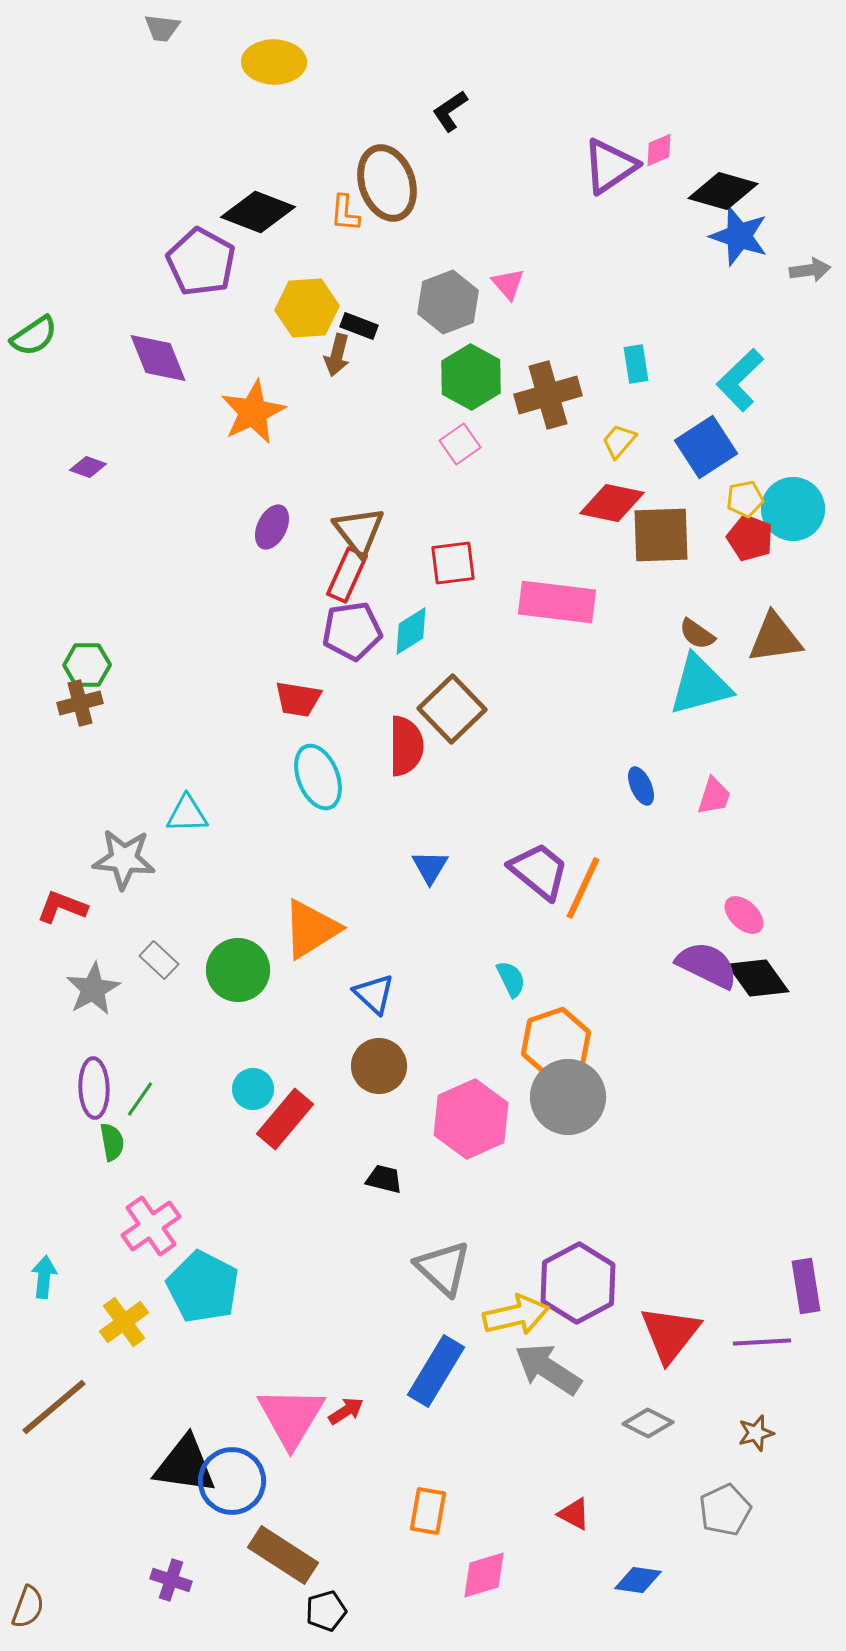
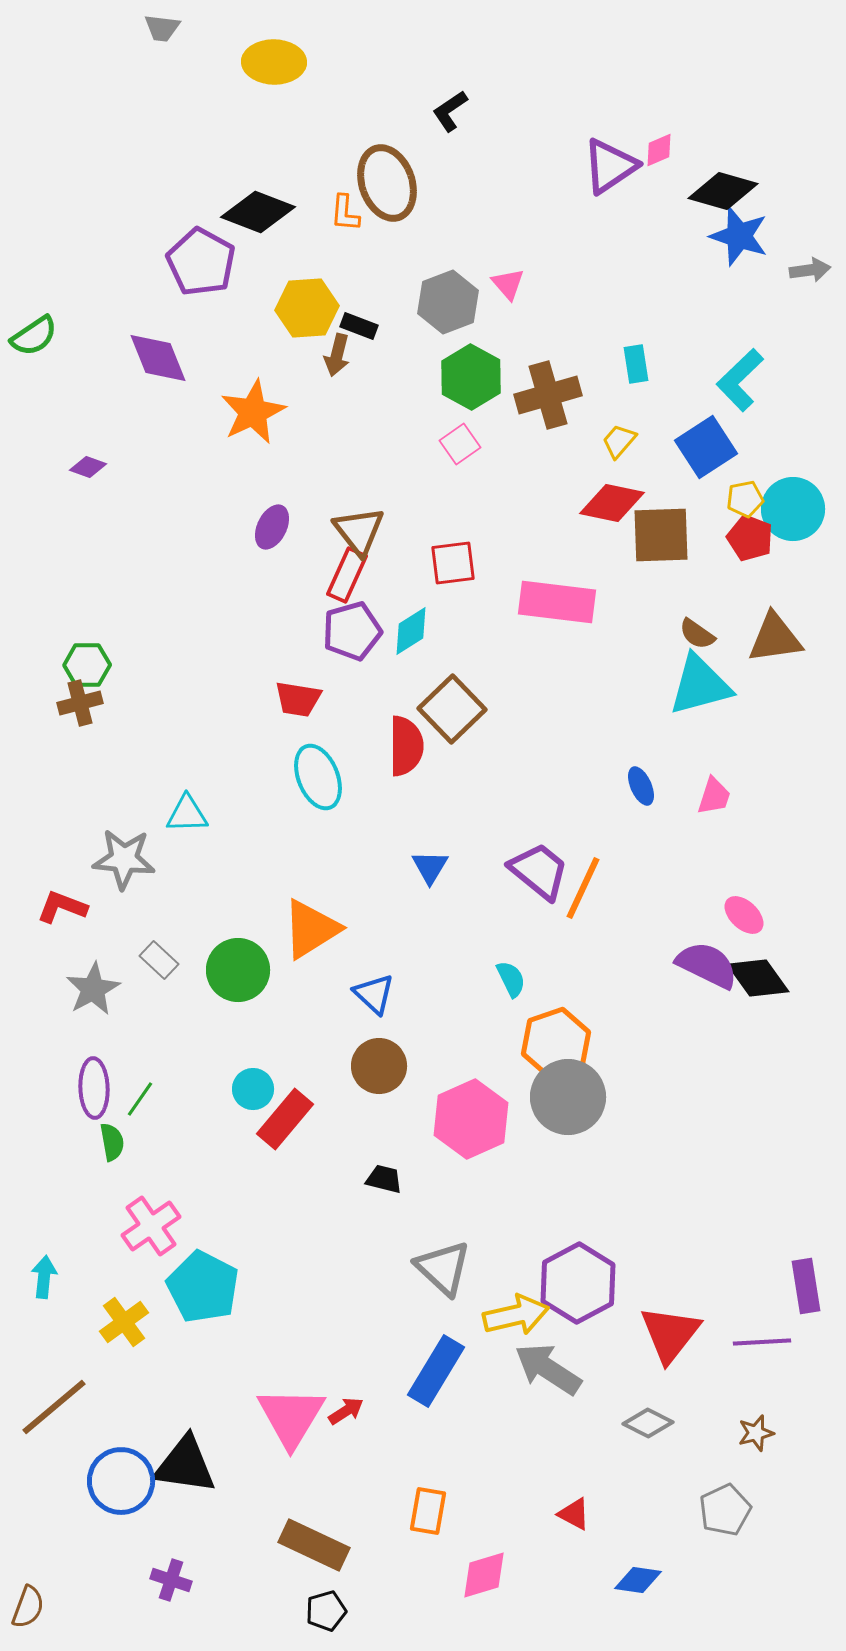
purple pentagon at (352, 631): rotated 8 degrees counterclockwise
blue circle at (232, 1481): moved 111 px left
brown rectangle at (283, 1555): moved 31 px right, 10 px up; rotated 8 degrees counterclockwise
